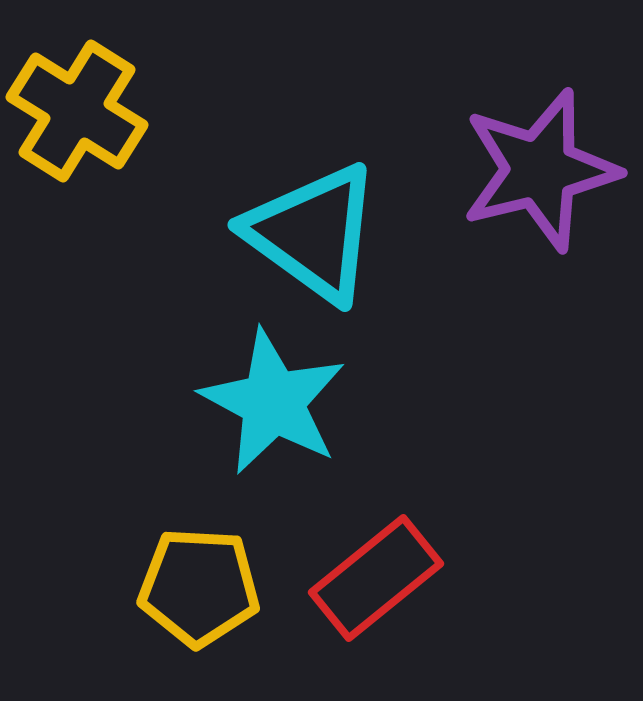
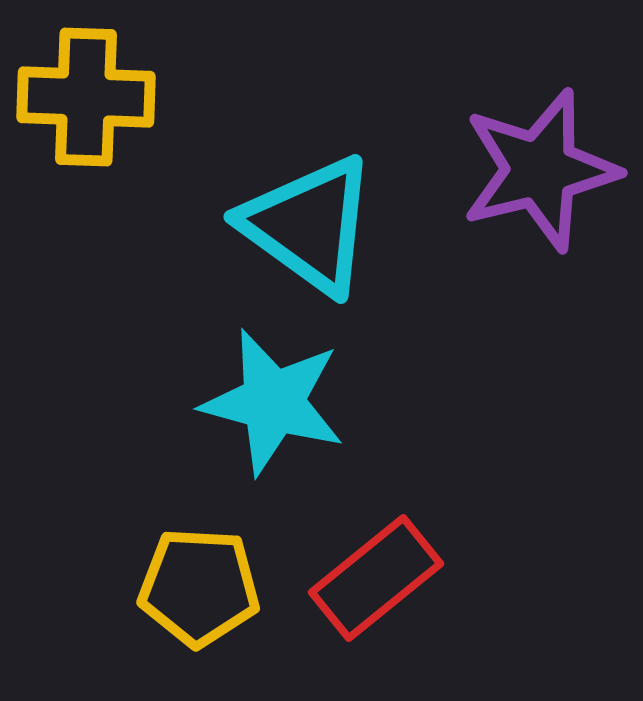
yellow cross: moved 9 px right, 14 px up; rotated 30 degrees counterclockwise
cyan triangle: moved 4 px left, 8 px up
cyan star: rotated 13 degrees counterclockwise
